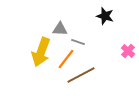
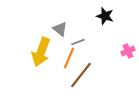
gray triangle: rotated 35 degrees clockwise
gray line: rotated 40 degrees counterclockwise
pink cross: rotated 24 degrees clockwise
orange line: moved 3 px right, 1 px up; rotated 15 degrees counterclockwise
brown line: rotated 24 degrees counterclockwise
